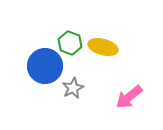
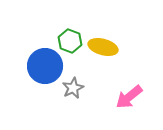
green hexagon: moved 2 px up
